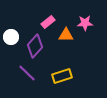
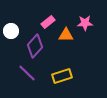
white circle: moved 6 px up
